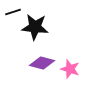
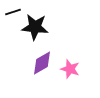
purple diamond: rotated 45 degrees counterclockwise
